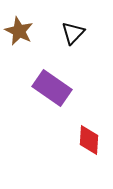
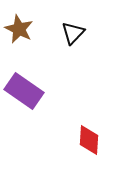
brown star: moved 2 px up
purple rectangle: moved 28 px left, 3 px down
